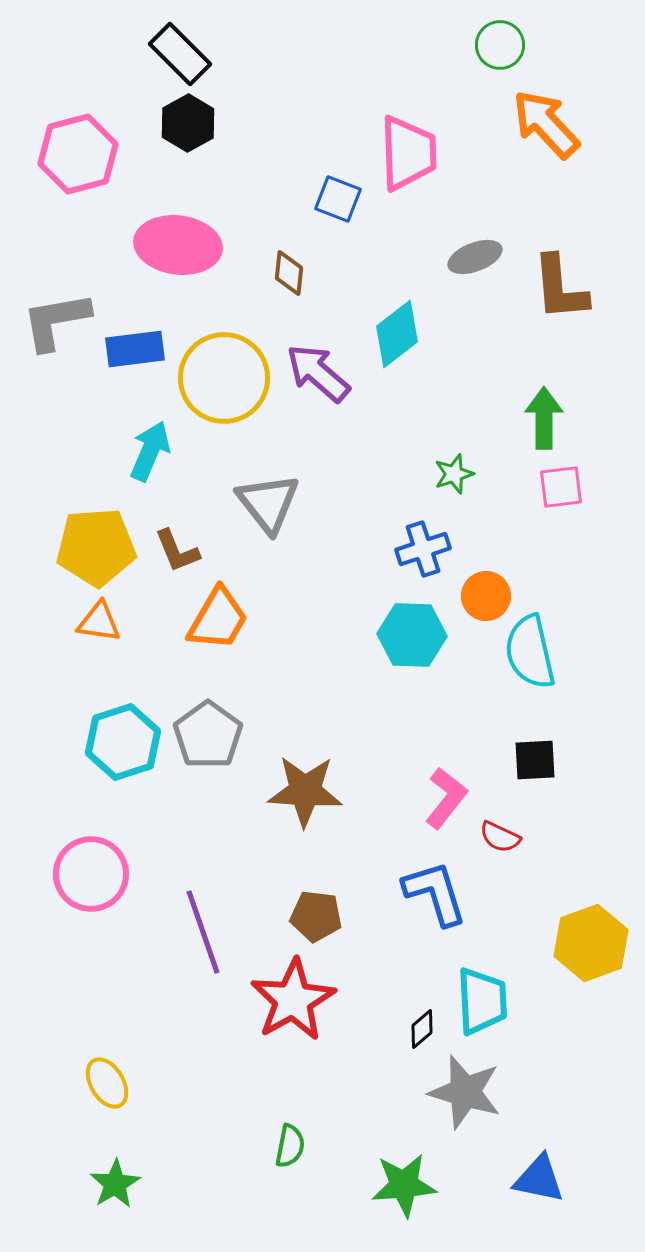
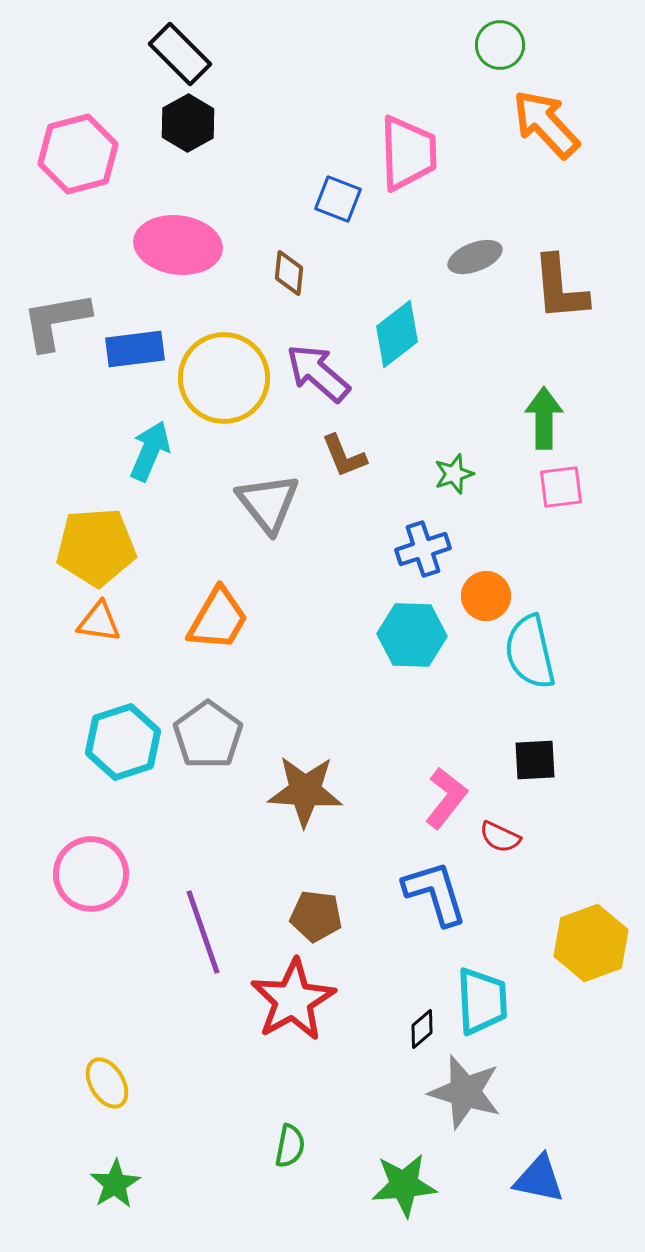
brown L-shape at (177, 551): moved 167 px right, 95 px up
